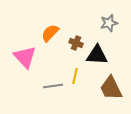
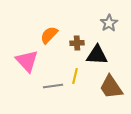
gray star: rotated 18 degrees counterclockwise
orange semicircle: moved 1 px left, 2 px down
brown cross: moved 1 px right; rotated 24 degrees counterclockwise
pink triangle: moved 2 px right, 4 px down
brown trapezoid: moved 1 px up; rotated 8 degrees counterclockwise
